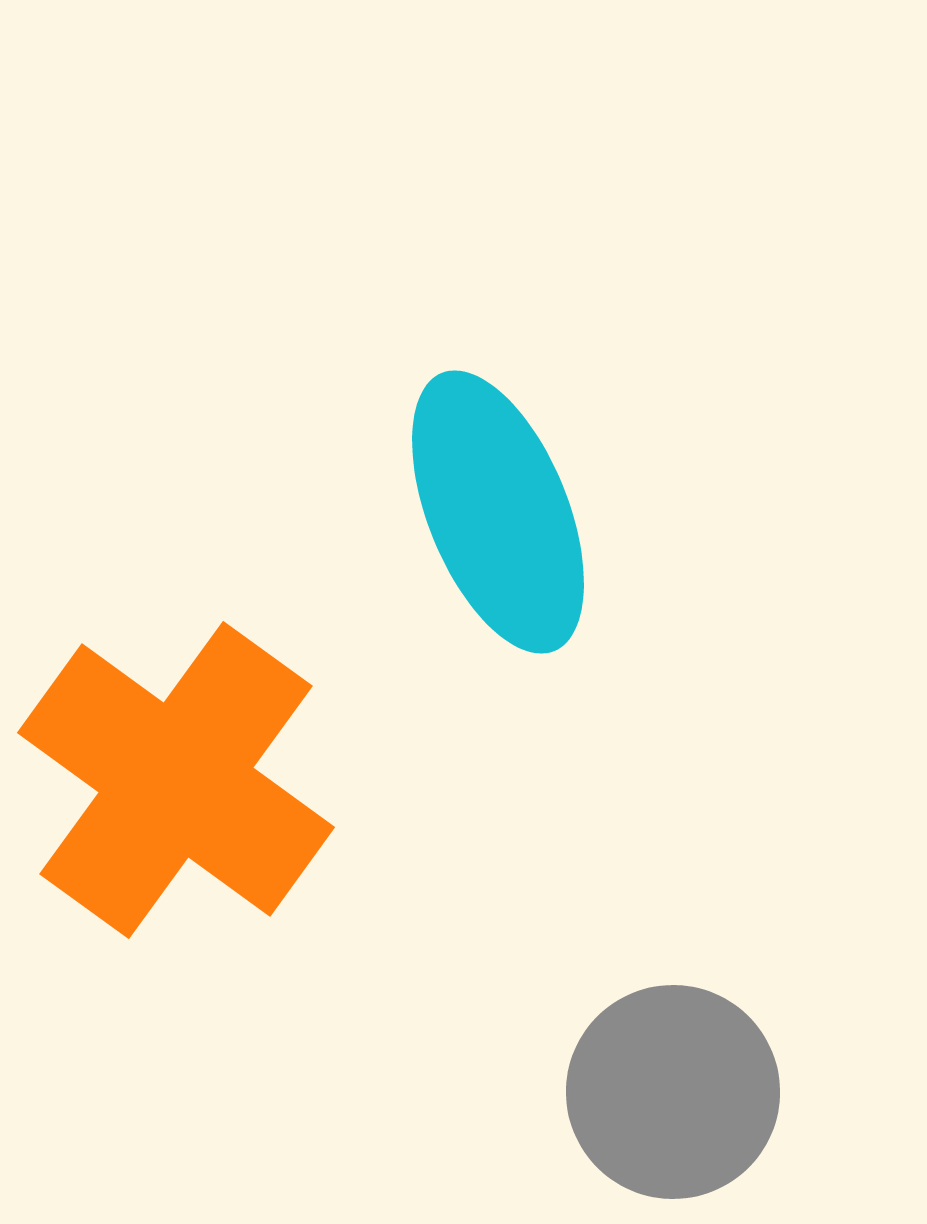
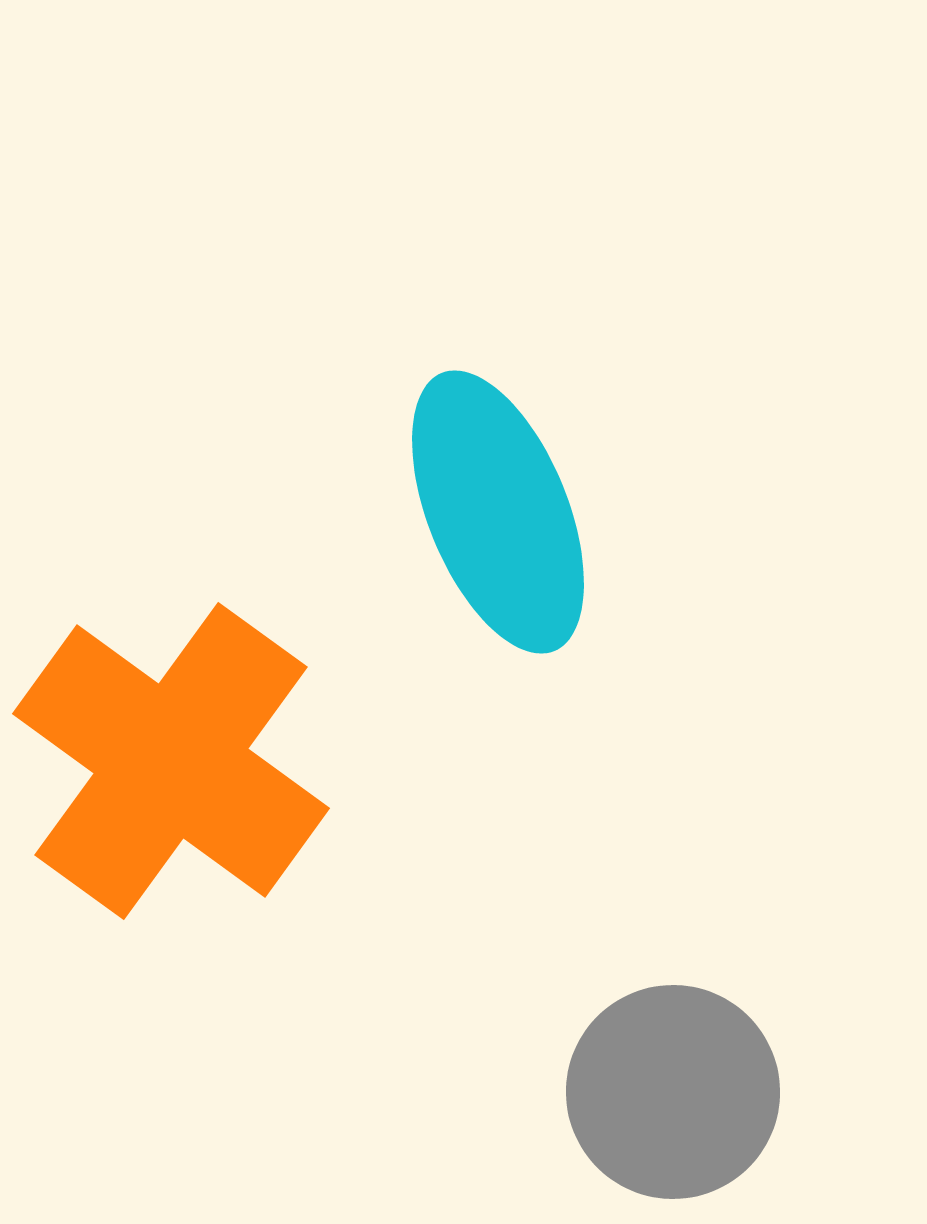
orange cross: moved 5 px left, 19 px up
